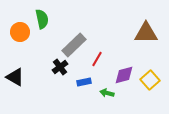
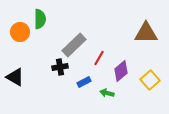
green semicircle: moved 2 px left; rotated 12 degrees clockwise
red line: moved 2 px right, 1 px up
black cross: rotated 28 degrees clockwise
purple diamond: moved 3 px left, 4 px up; rotated 25 degrees counterclockwise
blue rectangle: rotated 16 degrees counterclockwise
